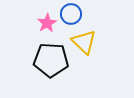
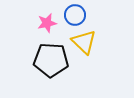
blue circle: moved 4 px right, 1 px down
pink star: rotated 18 degrees clockwise
